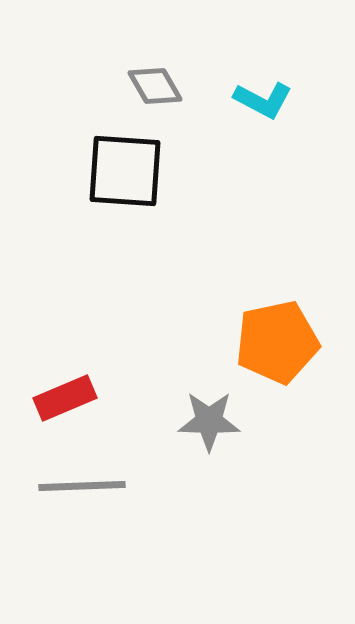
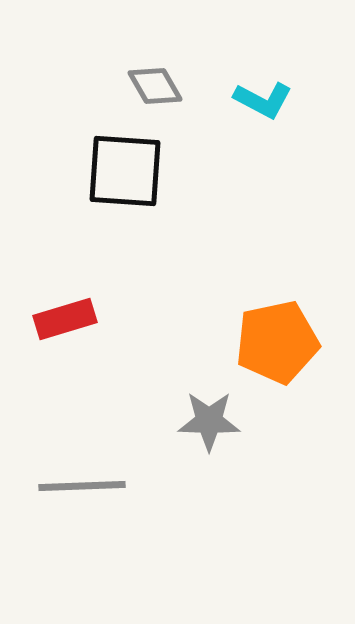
red rectangle: moved 79 px up; rotated 6 degrees clockwise
